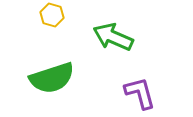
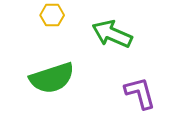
yellow hexagon: rotated 15 degrees counterclockwise
green arrow: moved 1 px left, 3 px up
